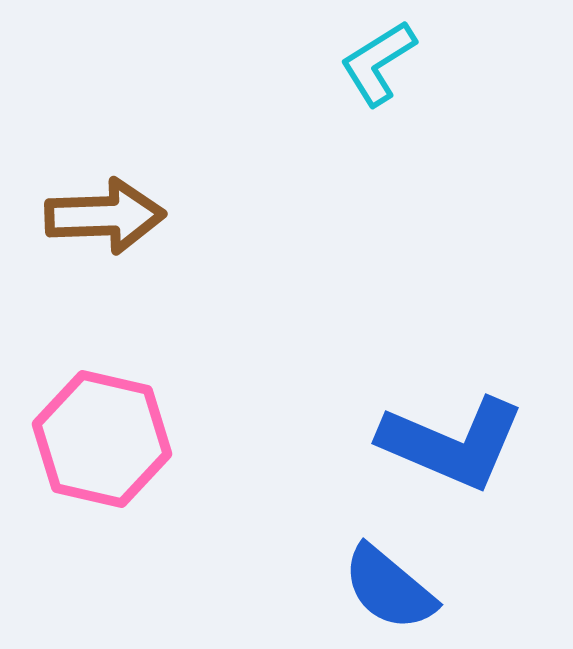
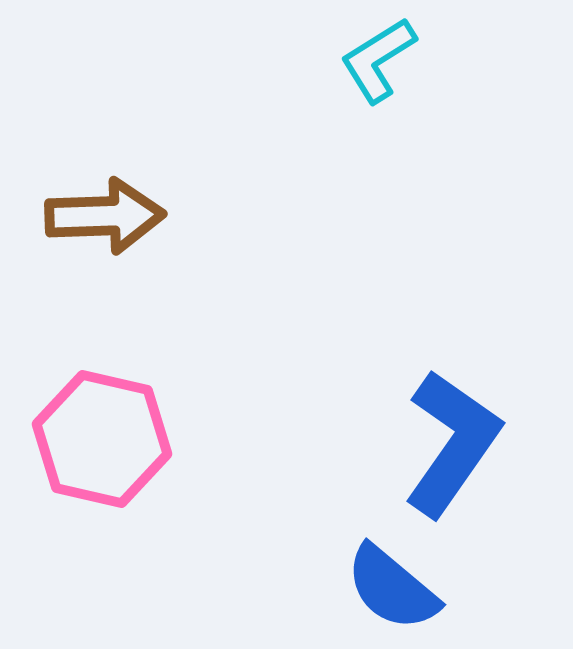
cyan L-shape: moved 3 px up
blue L-shape: rotated 78 degrees counterclockwise
blue semicircle: moved 3 px right
